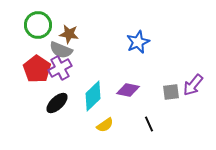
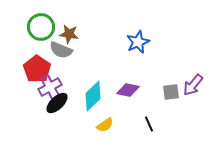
green circle: moved 3 px right, 2 px down
purple cross: moved 10 px left, 19 px down
